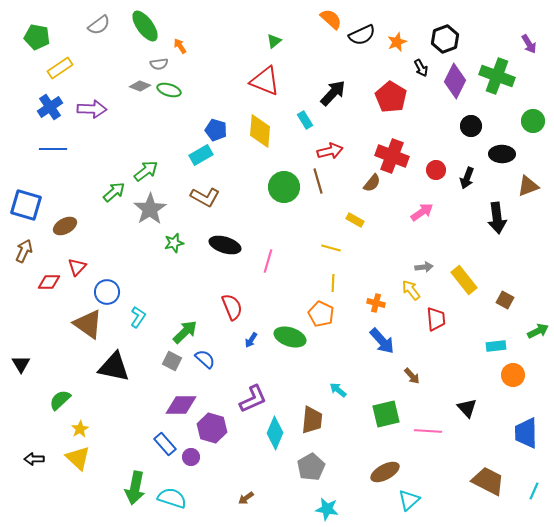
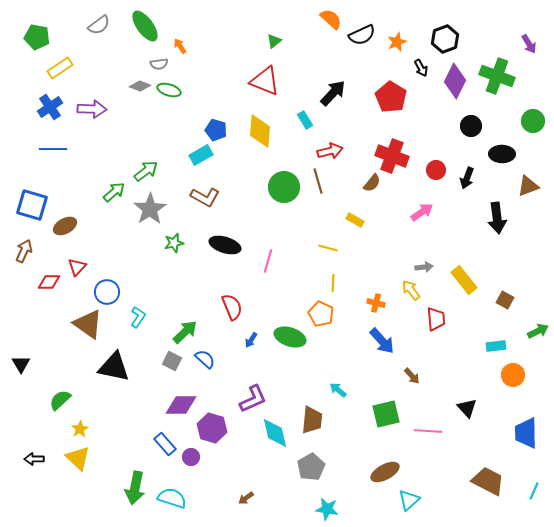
blue square at (26, 205): moved 6 px right
yellow line at (331, 248): moved 3 px left
cyan diamond at (275, 433): rotated 36 degrees counterclockwise
